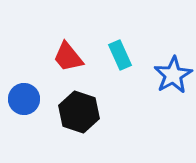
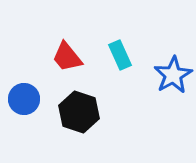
red trapezoid: moved 1 px left
